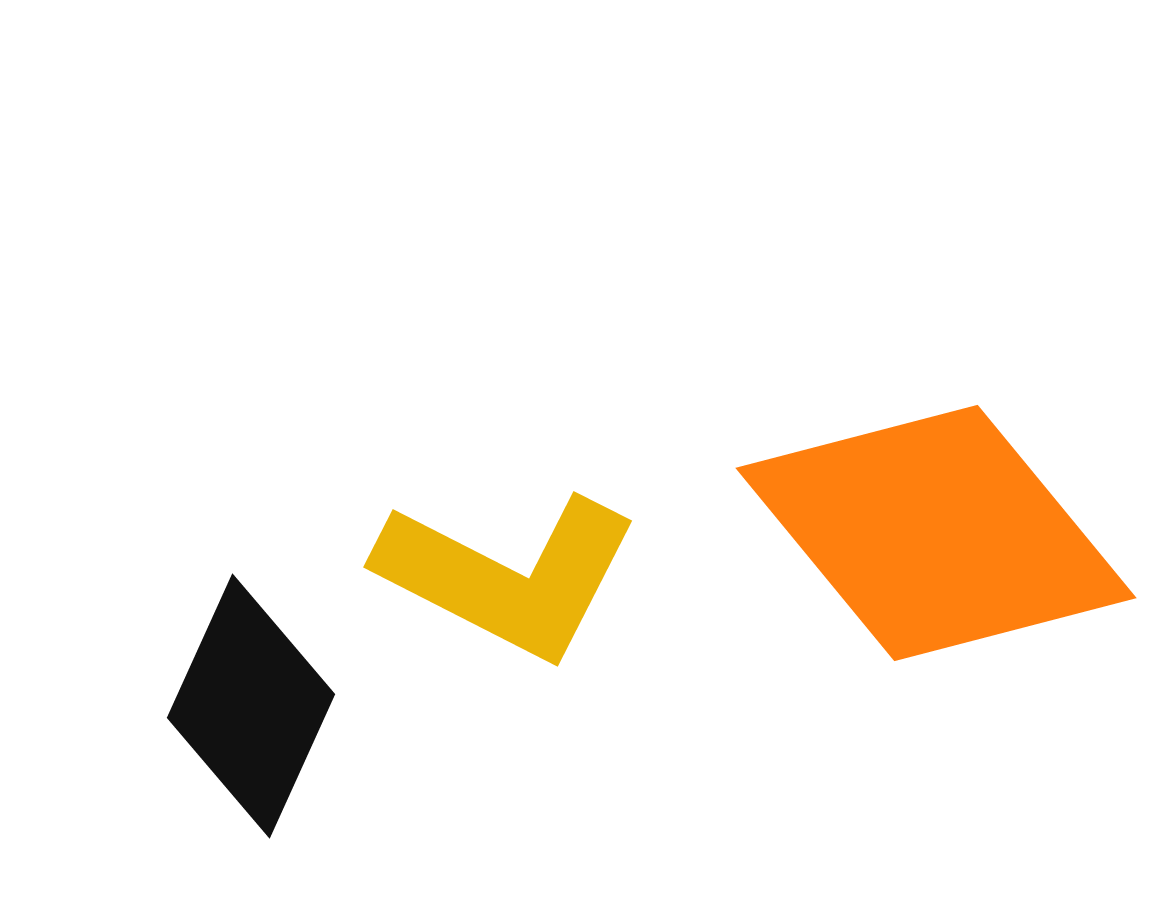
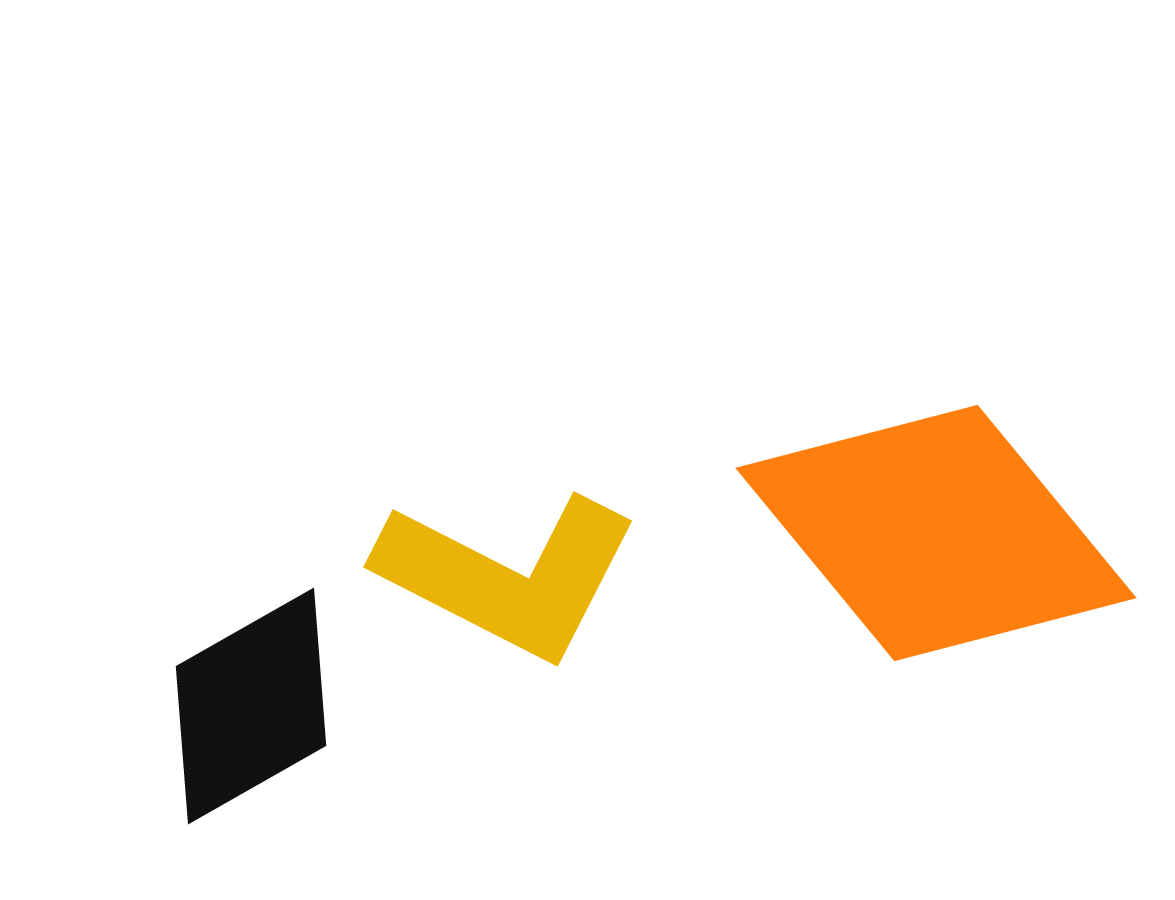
black diamond: rotated 36 degrees clockwise
